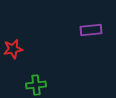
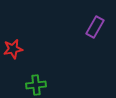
purple rectangle: moved 4 px right, 3 px up; rotated 55 degrees counterclockwise
